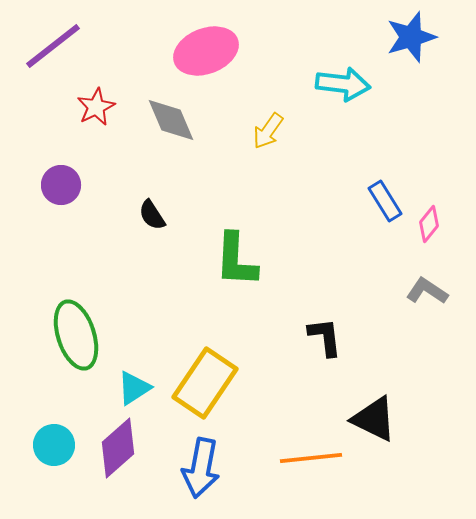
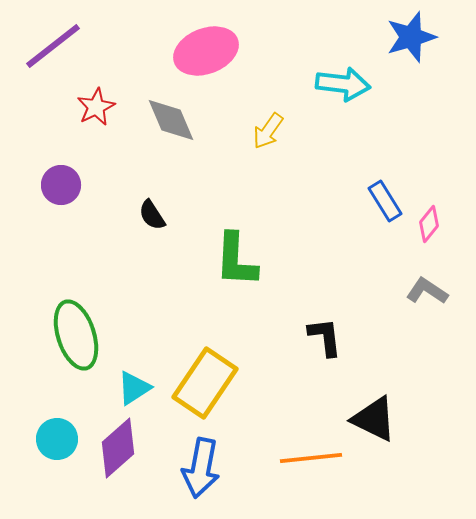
cyan circle: moved 3 px right, 6 px up
